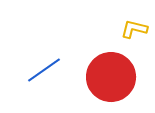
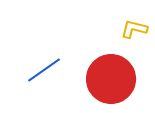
red circle: moved 2 px down
